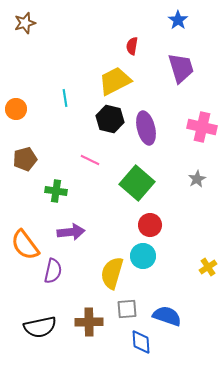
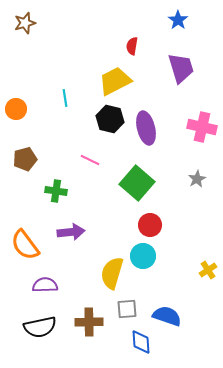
yellow cross: moved 3 px down
purple semicircle: moved 8 px left, 14 px down; rotated 105 degrees counterclockwise
